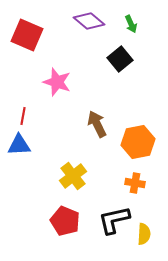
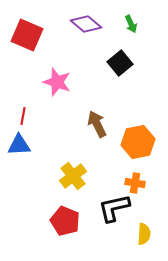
purple diamond: moved 3 px left, 3 px down
black square: moved 4 px down
black L-shape: moved 12 px up
